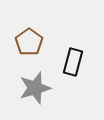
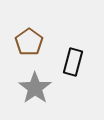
gray star: rotated 20 degrees counterclockwise
